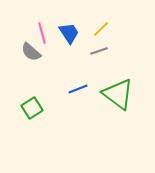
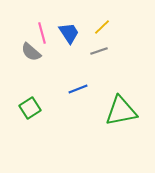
yellow line: moved 1 px right, 2 px up
green triangle: moved 3 px right, 17 px down; rotated 48 degrees counterclockwise
green square: moved 2 px left
